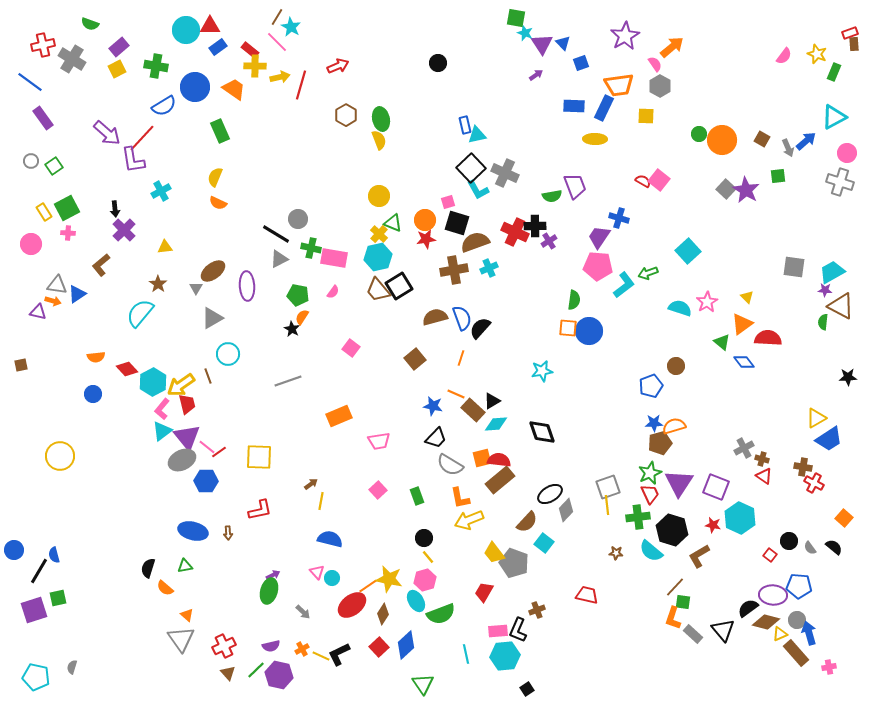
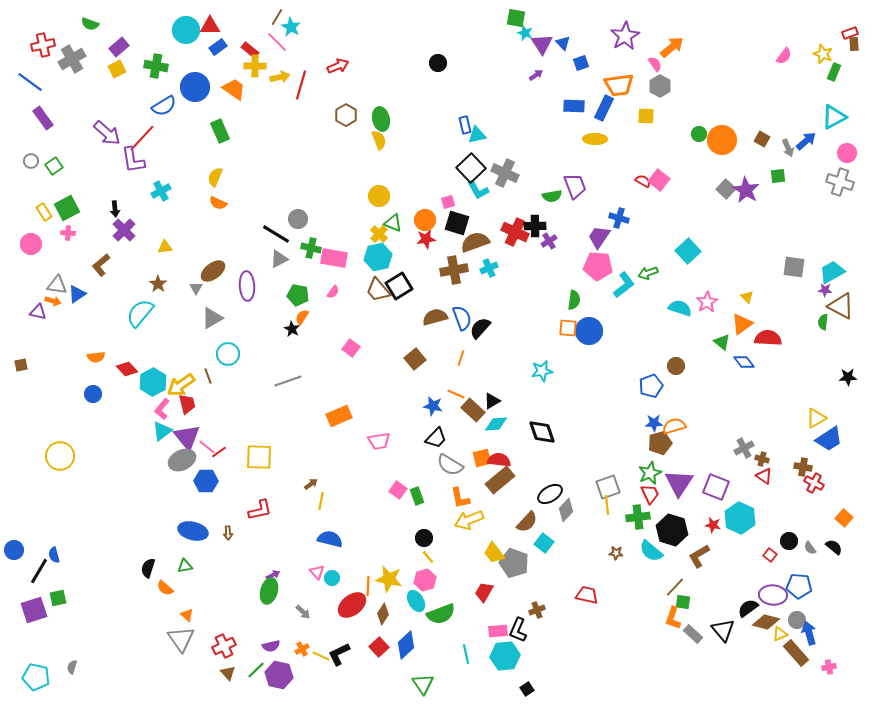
yellow star at (817, 54): moved 6 px right
gray cross at (72, 59): rotated 28 degrees clockwise
pink square at (378, 490): moved 20 px right; rotated 12 degrees counterclockwise
orange line at (368, 586): rotated 54 degrees counterclockwise
